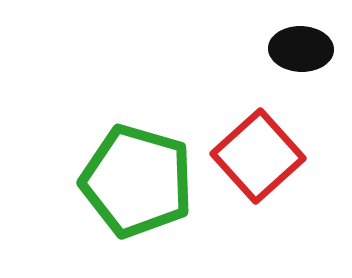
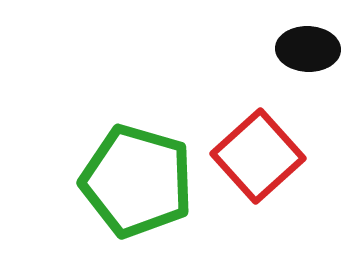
black ellipse: moved 7 px right
